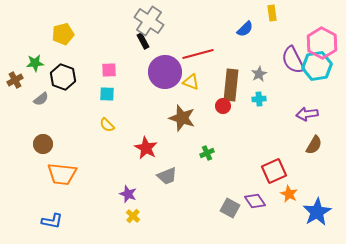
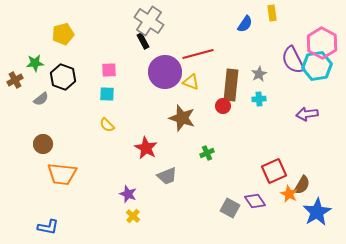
blue semicircle: moved 5 px up; rotated 12 degrees counterclockwise
brown semicircle: moved 12 px left, 40 px down
blue L-shape: moved 4 px left, 6 px down
